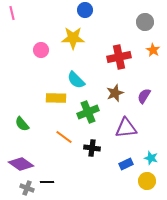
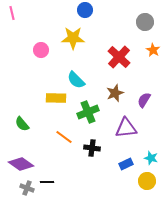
red cross: rotated 35 degrees counterclockwise
purple semicircle: moved 4 px down
